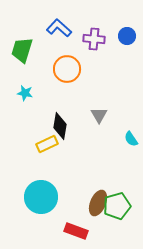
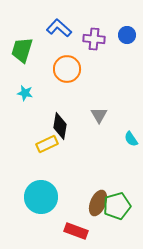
blue circle: moved 1 px up
